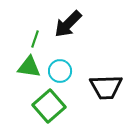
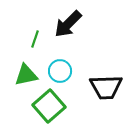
green triangle: moved 3 px left, 8 px down; rotated 20 degrees counterclockwise
